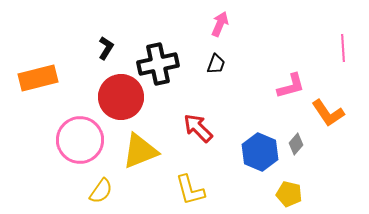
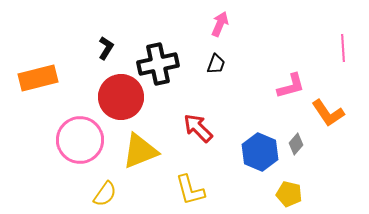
yellow semicircle: moved 4 px right, 3 px down
